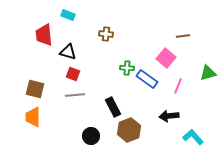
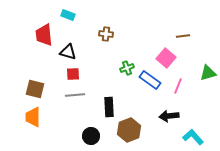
green cross: rotated 24 degrees counterclockwise
red square: rotated 24 degrees counterclockwise
blue rectangle: moved 3 px right, 1 px down
black rectangle: moved 4 px left; rotated 24 degrees clockwise
